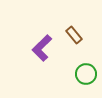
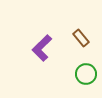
brown rectangle: moved 7 px right, 3 px down
